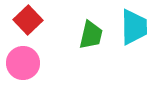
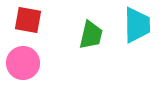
red square: rotated 36 degrees counterclockwise
cyan trapezoid: moved 3 px right, 2 px up
